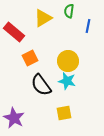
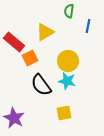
yellow triangle: moved 2 px right, 14 px down
red rectangle: moved 10 px down
